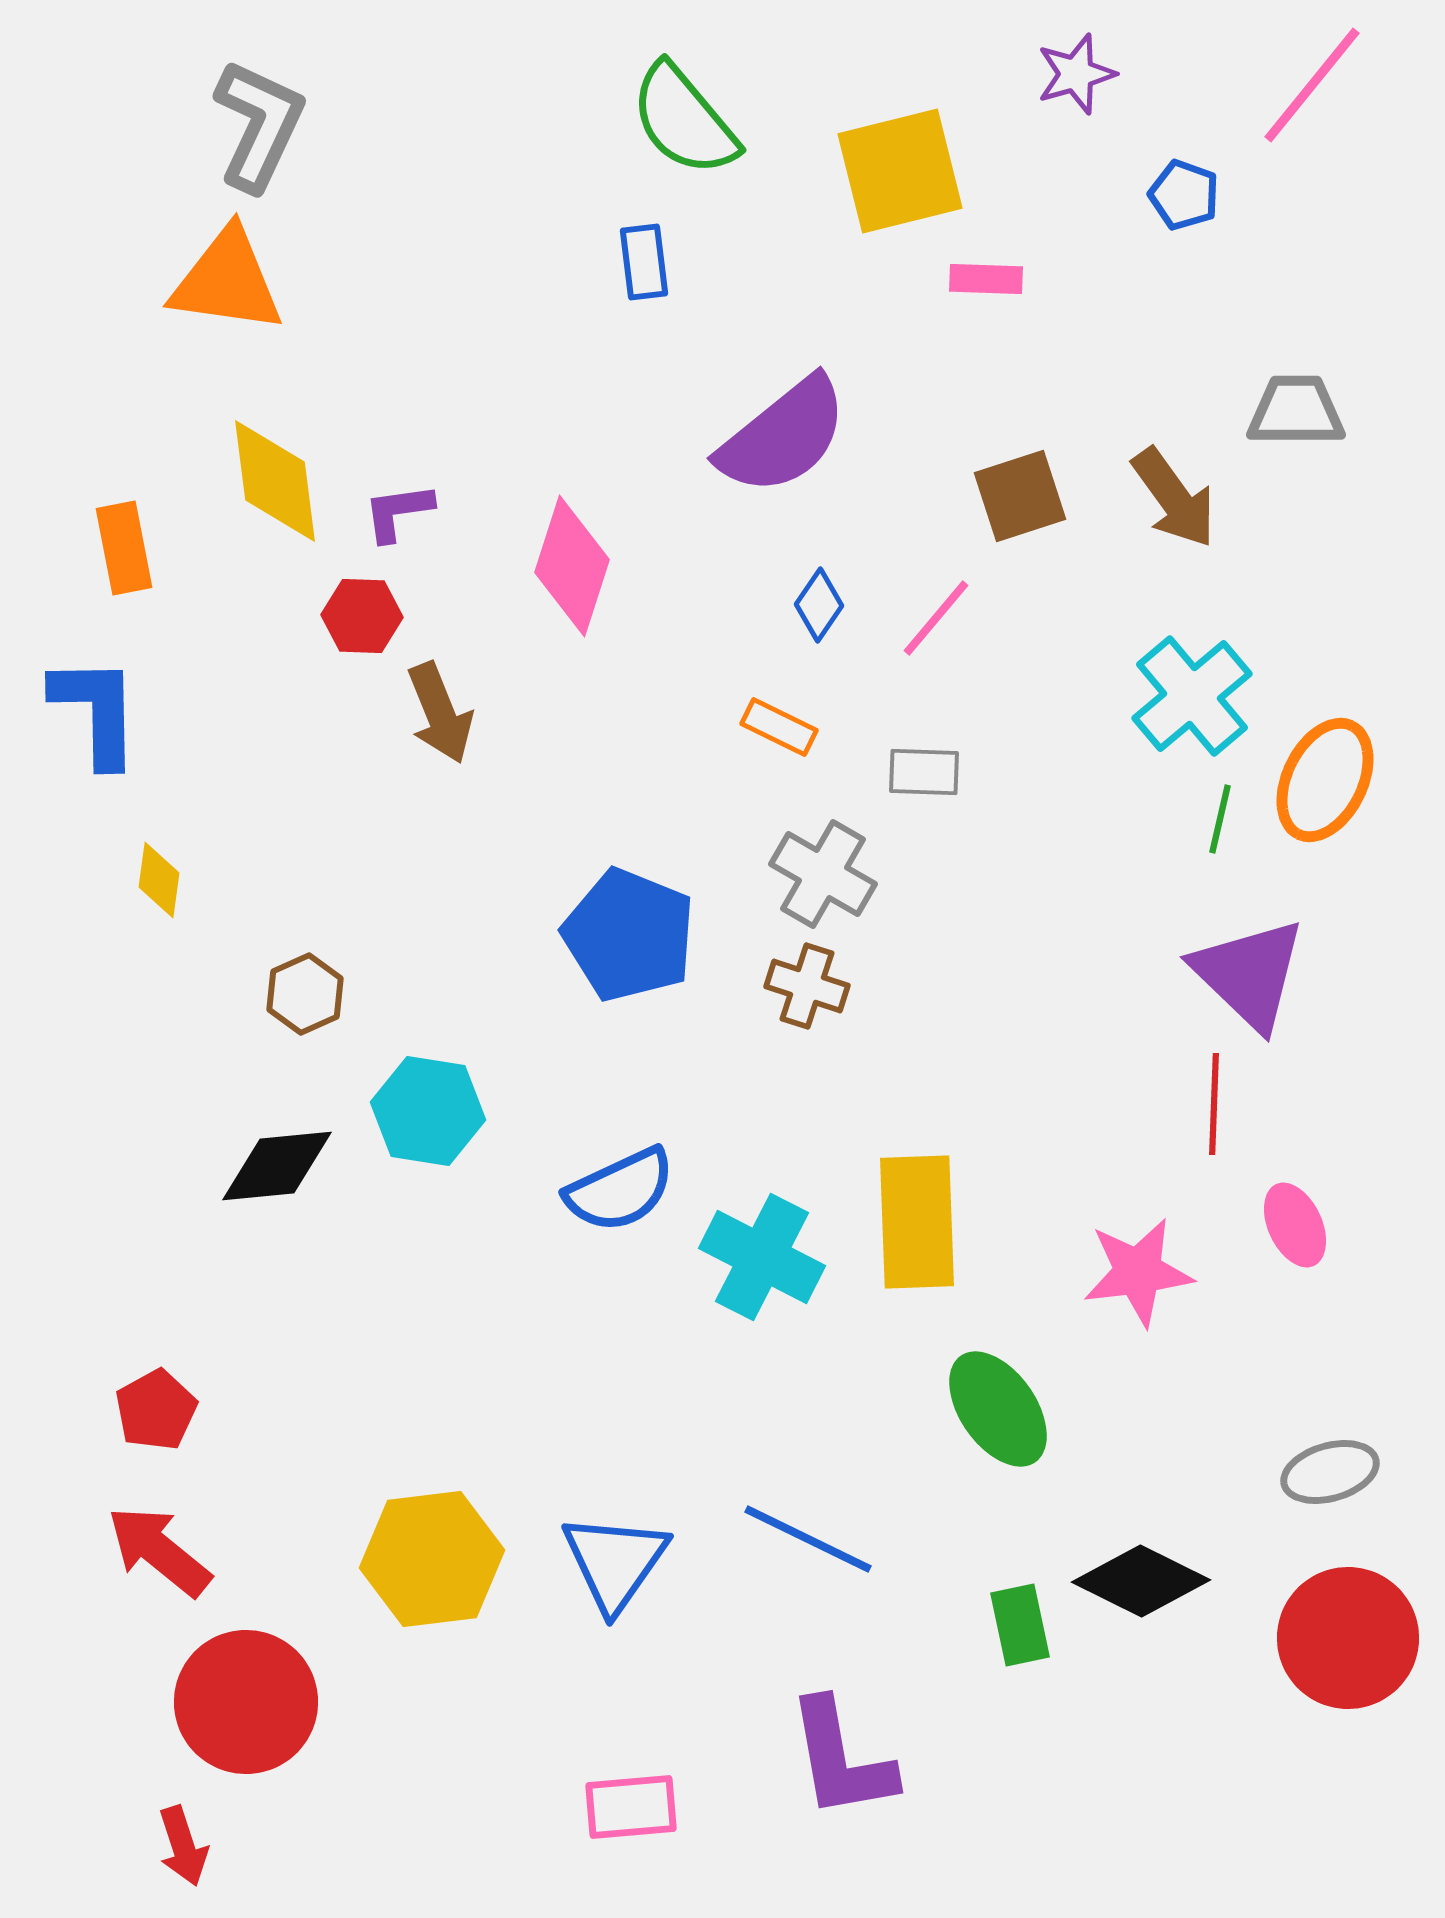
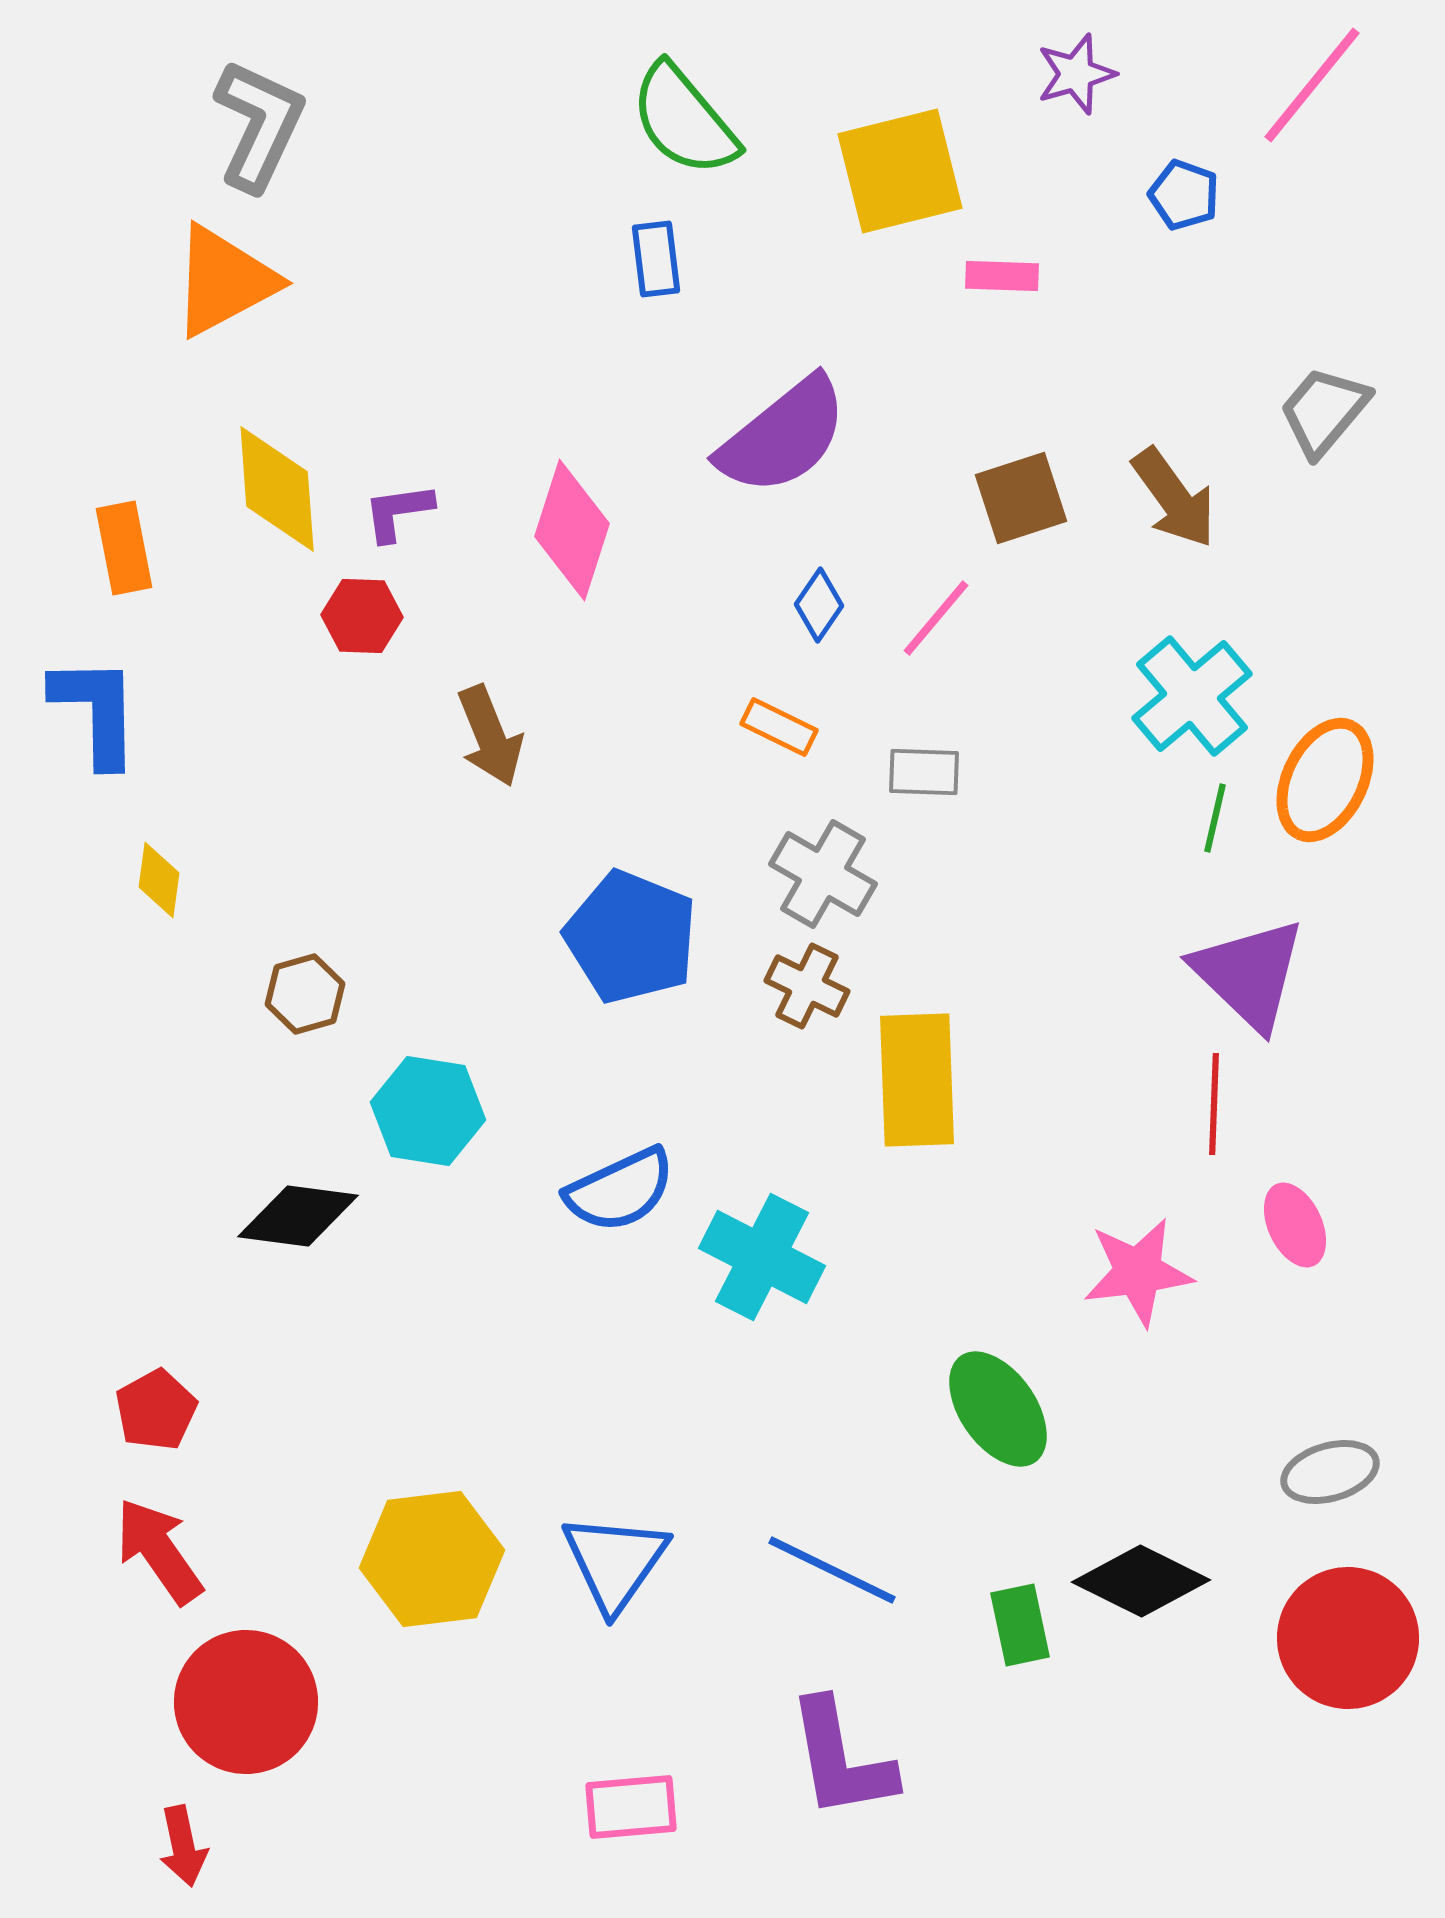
blue rectangle at (644, 262): moved 12 px right, 3 px up
pink rectangle at (986, 279): moved 16 px right, 3 px up
orange triangle at (227, 281): moved 3 px left; rotated 36 degrees counterclockwise
gray trapezoid at (1296, 411): moved 28 px right; rotated 50 degrees counterclockwise
yellow diamond at (275, 481): moved 2 px right, 8 px down; rotated 3 degrees clockwise
brown square at (1020, 496): moved 1 px right, 2 px down
pink diamond at (572, 566): moved 36 px up
brown arrow at (440, 713): moved 50 px right, 23 px down
green line at (1220, 819): moved 5 px left, 1 px up
blue pentagon at (629, 935): moved 2 px right, 2 px down
brown cross at (807, 986): rotated 8 degrees clockwise
brown hexagon at (305, 994): rotated 8 degrees clockwise
black diamond at (277, 1166): moved 21 px right, 50 px down; rotated 13 degrees clockwise
yellow rectangle at (917, 1222): moved 142 px up
blue line at (808, 1539): moved 24 px right, 31 px down
red arrow at (159, 1551): rotated 16 degrees clockwise
red arrow at (183, 1846): rotated 6 degrees clockwise
